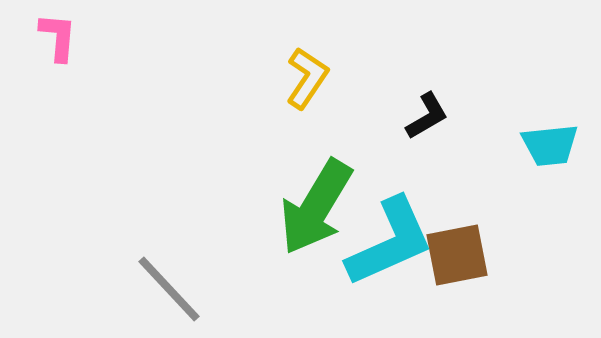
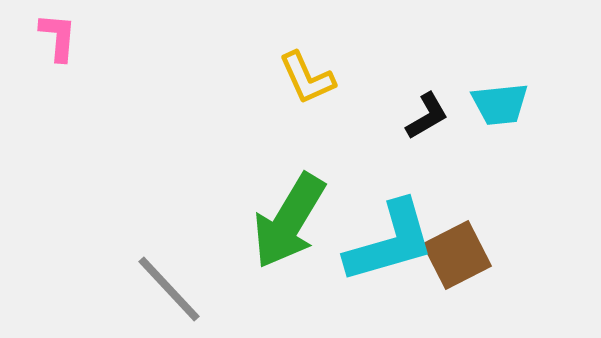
yellow L-shape: rotated 122 degrees clockwise
cyan trapezoid: moved 50 px left, 41 px up
green arrow: moved 27 px left, 14 px down
cyan L-shape: rotated 8 degrees clockwise
brown square: rotated 16 degrees counterclockwise
